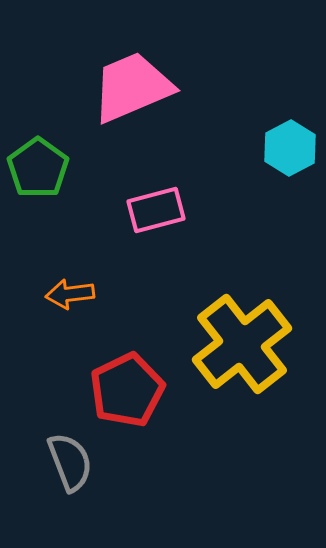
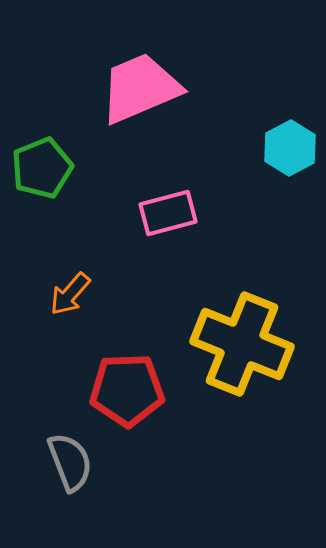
pink trapezoid: moved 8 px right, 1 px down
green pentagon: moved 4 px right; rotated 14 degrees clockwise
pink rectangle: moved 12 px right, 3 px down
orange arrow: rotated 42 degrees counterclockwise
yellow cross: rotated 30 degrees counterclockwise
red pentagon: rotated 24 degrees clockwise
